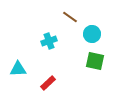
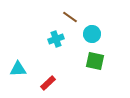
cyan cross: moved 7 px right, 2 px up
